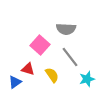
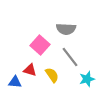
red triangle: moved 2 px right, 1 px down
blue triangle: rotated 40 degrees clockwise
